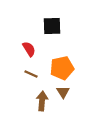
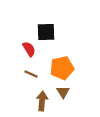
black square: moved 6 px left, 6 px down
